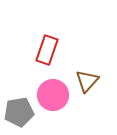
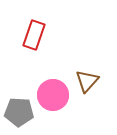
red rectangle: moved 13 px left, 15 px up
gray pentagon: rotated 12 degrees clockwise
